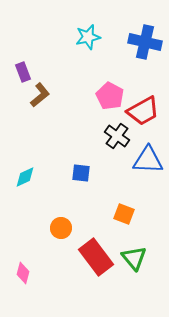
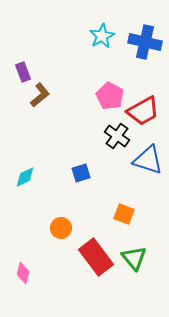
cyan star: moved 14 px right, 1 px up; rotated 15 degrees counterclockwise
blue triangle: rotated 16 degrees clockwise
blue square: rotated 24 degrees counterclockwise
